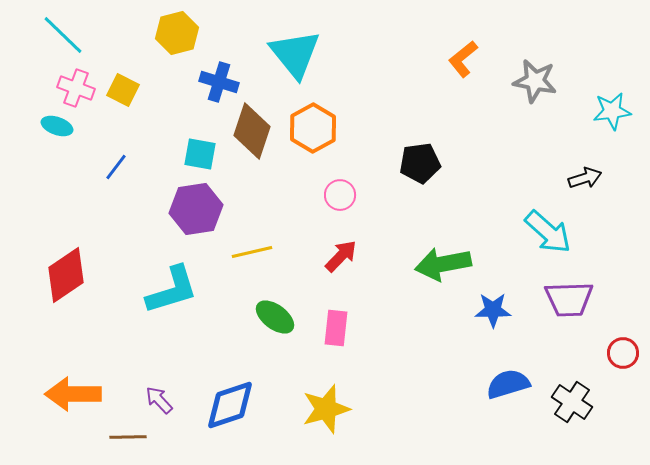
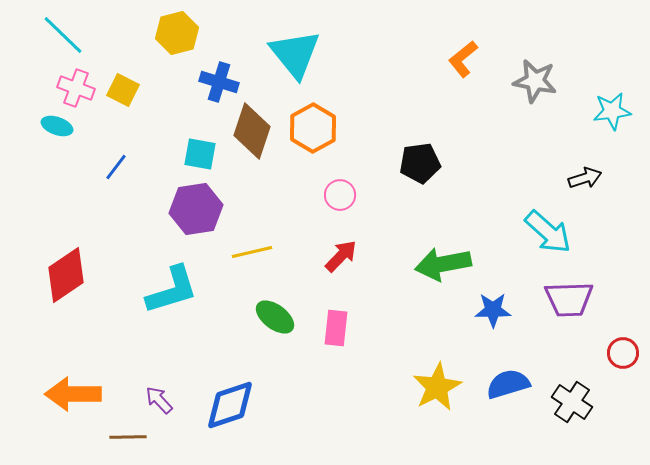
yellow star: moved 111 px right, 22 px up; rotated 12 degrees counterclockwise
